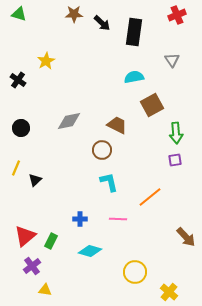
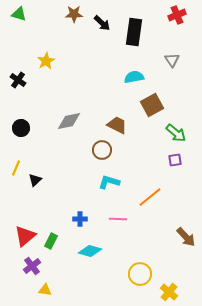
green arrow: rotated 45 degrees counterclockwise
cyan L-shape: rotated 60 degrees counterclockwise
yellow circle: moved 5 px right, 2 px down
